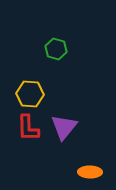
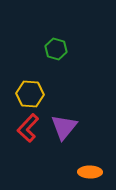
red L-shape: rotated 44 degrees clockwise
